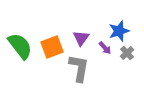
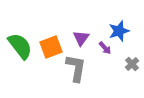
orange square: moved 1 px left
gray cross: moved 5 px right, 11 px down
gray L-shape: moved 3 px left
